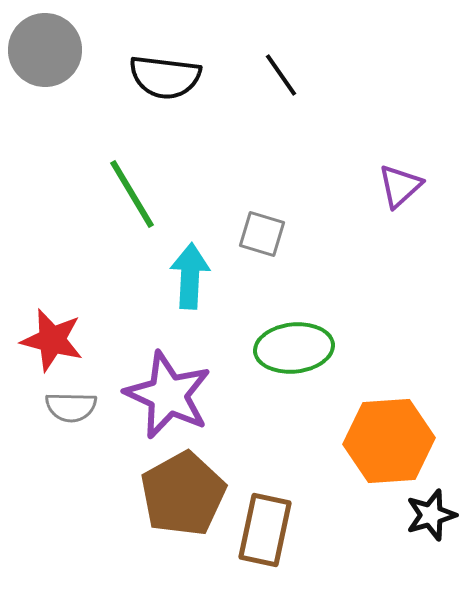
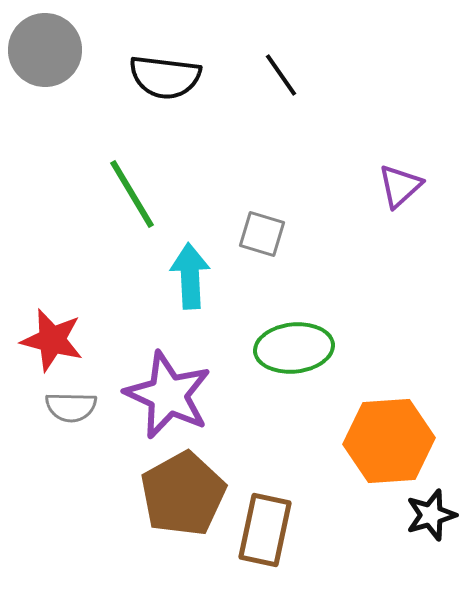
cyan arrow: rotated 6 degrees counterclockwise
